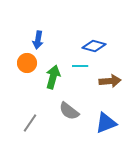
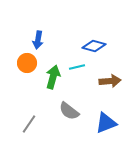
cyan line: moved 3 px left, 1 px down; rotated 14 degrees counterclockwise
gray line: moved 1 px left, 1 px down
